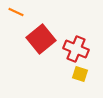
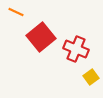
red square: moved 2 px up
yellow square: moved 11 px right, 3 px down; rotated 35 degrees clockwise
